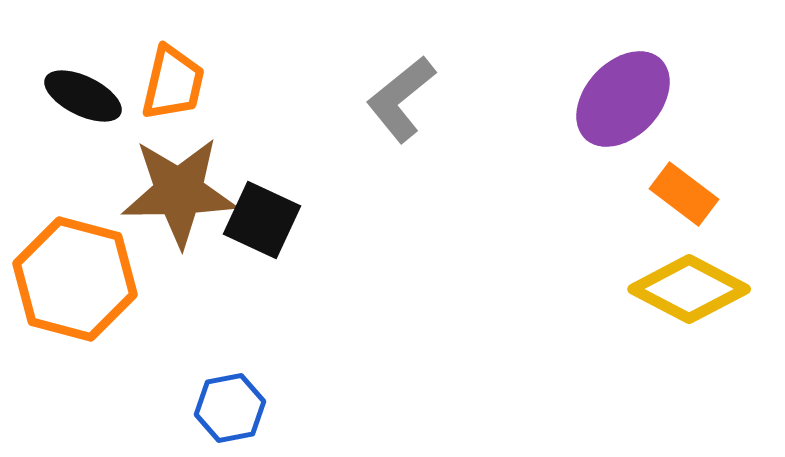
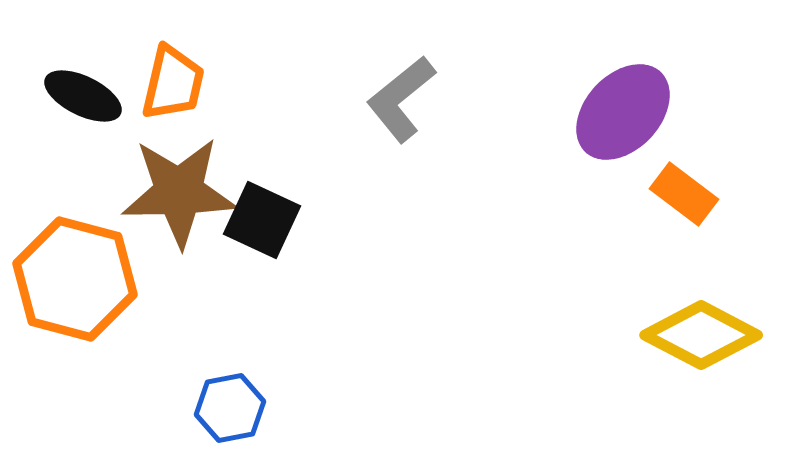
purple ellipse: moved 13 px down
yellow diamond: moved 12 px right, 46 px down
